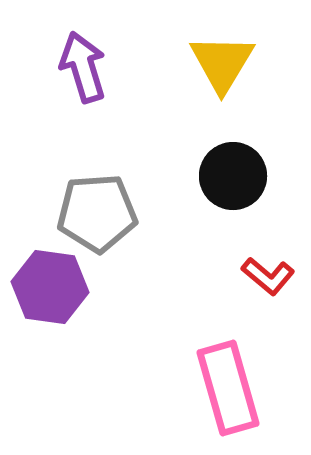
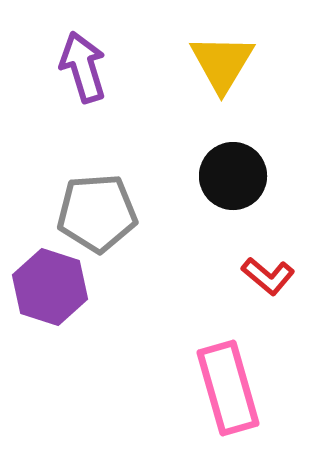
purple hexagon: rotated 10 degrees clockwise
